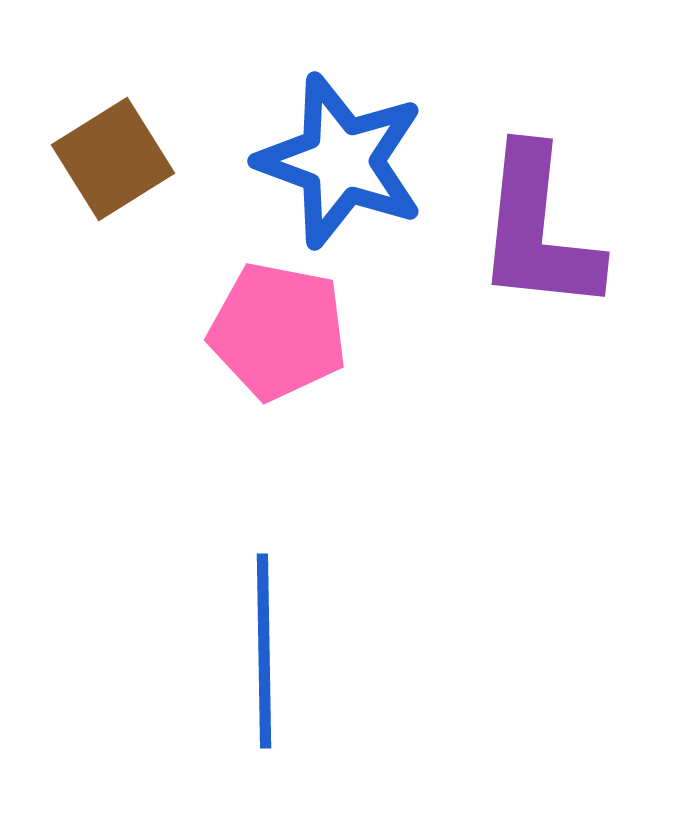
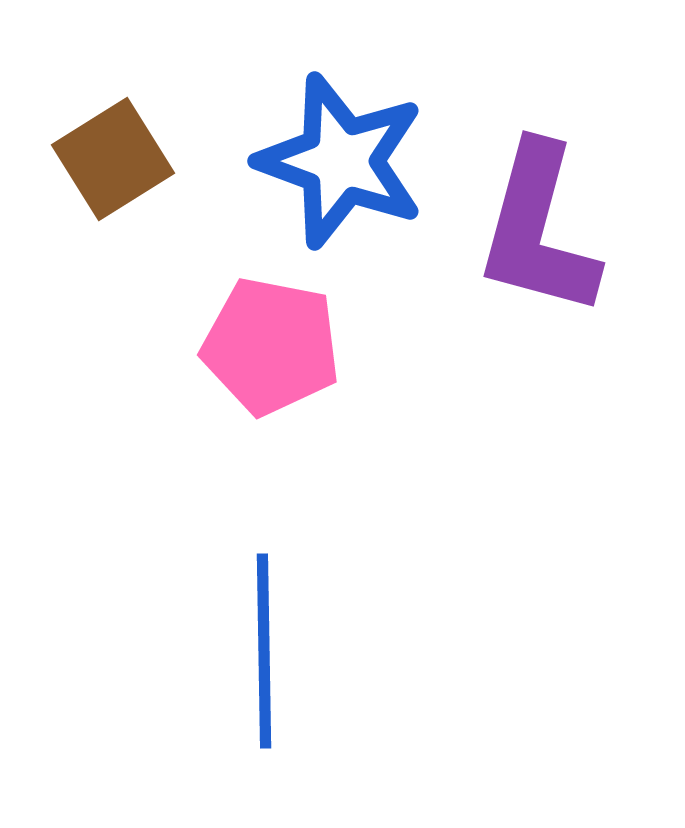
purple L-shape: rotated 9 degrees clockwise
pink pentagon: moved 7 px left, 15 px down
